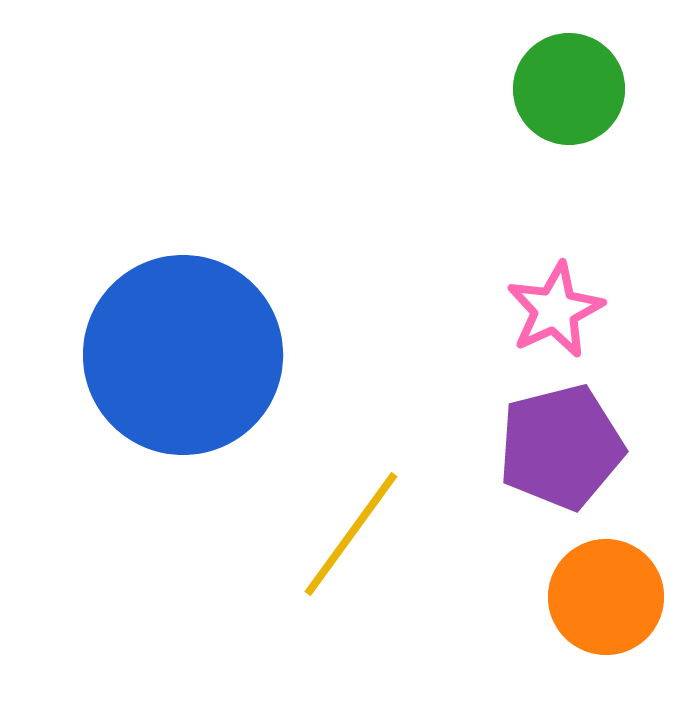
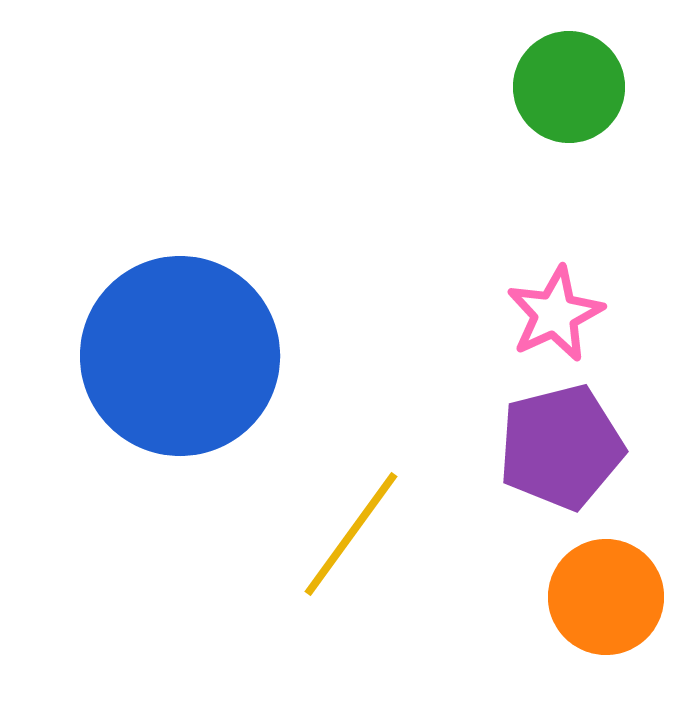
green circle: moved 2 px up
pink star: moved 4 px down
blue circle: moved 3 px left, 1 px down
